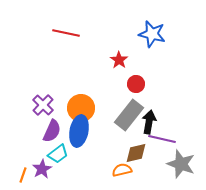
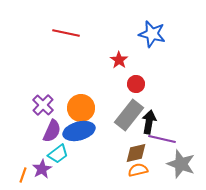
blue ellipse: rotated 64 degrees clockwise
orange semicircle: moved 16 px right
